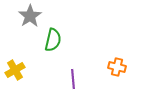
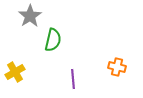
yellow cross: moved 2 px down
